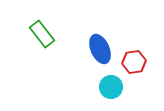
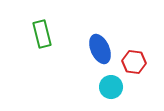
green rectangle: rotated 24 degrees clockwise
red hexagon: rotated 15 degrees clockwise
